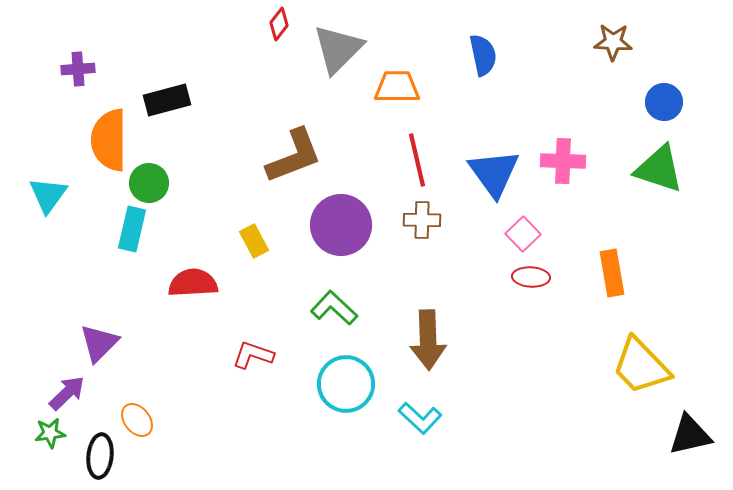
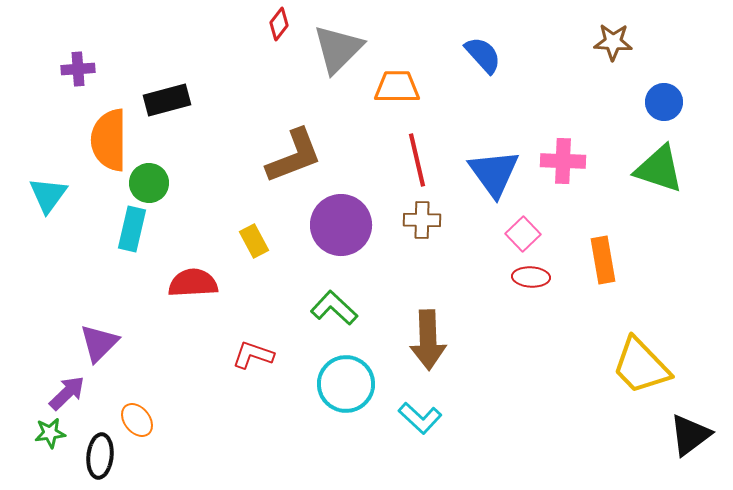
blue semicircle: rotated 30 degrees counterclockwise
orange rectangle: moved 9 px left, 13 px up
black triangle: rotated 24 degrees counterclockwise
